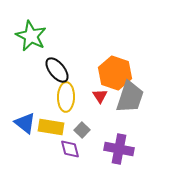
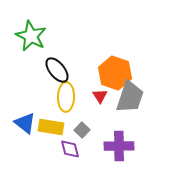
purple cross: moved 3 px up; rotated 12 degrees counterclockwise
